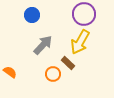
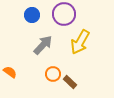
purple circle: moved 20 px left
brown rectangle: moved 2 px right, 19 px down
